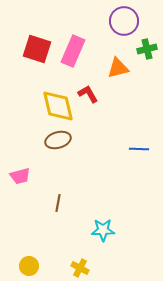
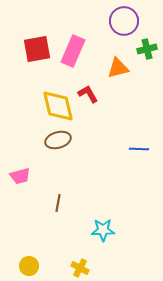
red square: rotated 28 degrees counterclockwise
